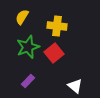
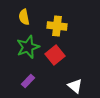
yellow semicircle: moved 2 px right; rotated 42 degrees counterclockwise
red square: moved 1 px right, 2 px down
